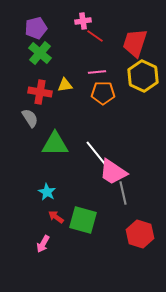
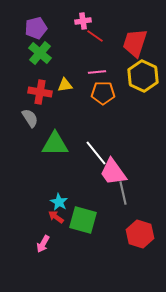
pink trapezoid: rotated 20 degrees clockwise
cyan star: moved 12 px right, 10 px down
